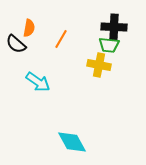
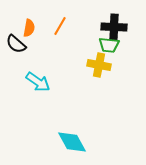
orange line: moved 1 px left, 13 px up
